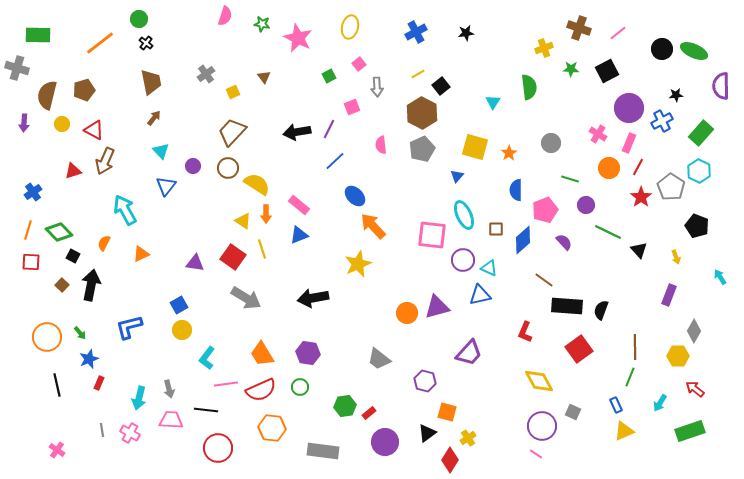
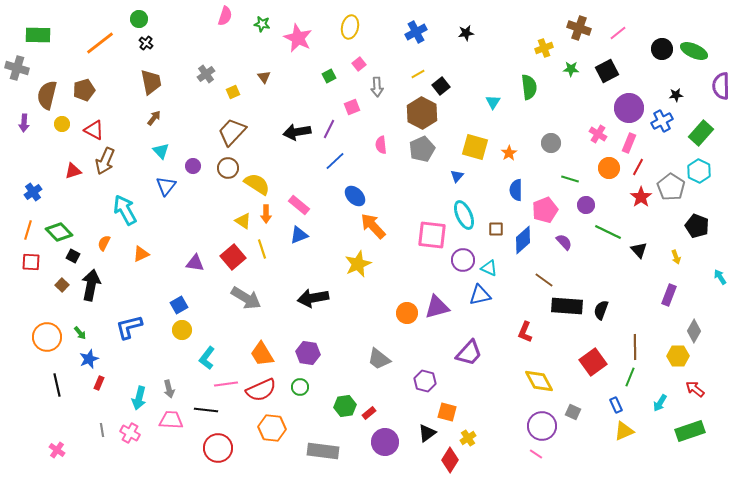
red square at (233, 257): rotated 15 degrees clockwise
red square at (579, 349): moved 14 px right, 13 px down
